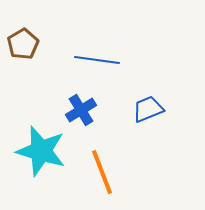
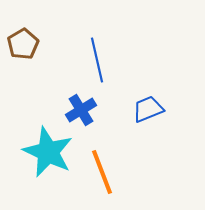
blue line: rotated 69 degrees clockwise
cyan star: moved 7 px right, 1 px down; rotated 9 degrees clockwise
